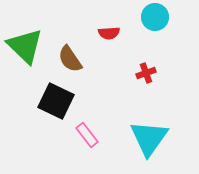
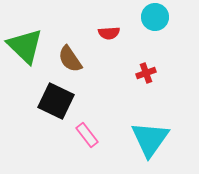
cyan triangle: moved 1 px right, 1 px down
